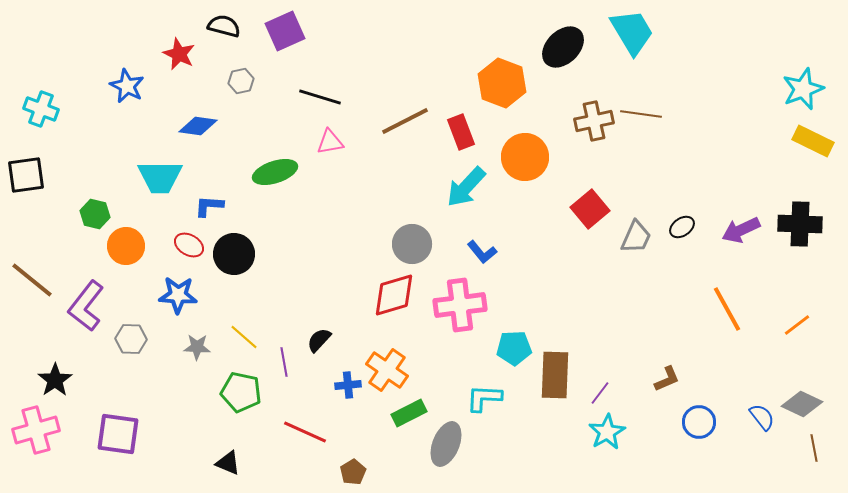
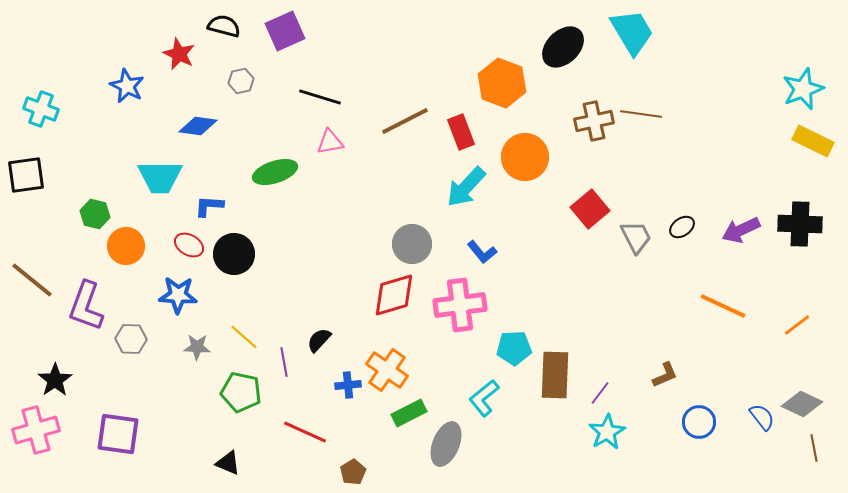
gray trapezoid at (636, 237): rotated 51 degrees counterclockwise
purple L-shape at (86, 306): rotated 18 degrees counterclockwise
orange line at (727, 309): moved 4 px left, 3 px up; rotated 36 degrees counterclockwise
brown L-shape at (667, 379): moved 2 px left, 4 px up
cyan L-shape at (484, 398): rotated 42 degrees counterclockwise
